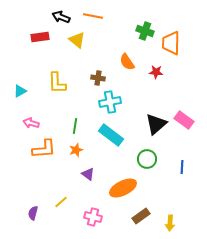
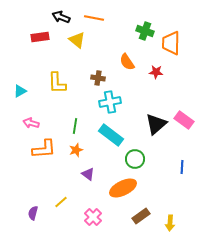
orange line: moved 1 px right, 2 px down
green circle: moved 12 px left
pink cross: rotated 30 degrees clockwise
